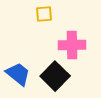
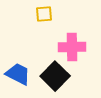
pink cross: moved 2 px down
blue trapezoid: rotated 12 degrees counterclockwise
